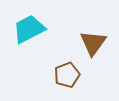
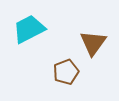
brown pentagon: moved 1 px left, 3 px up
